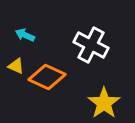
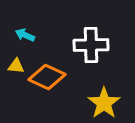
white cross: rotated 28 degrees counterclockwise
yellow triangle: rotated 18 degrees counterclockwise
